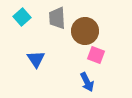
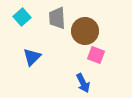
blue triangle: moved 4 px left, 2 px up; rotated 18 degrees clockwise
blue arrow: moved 4 px left, 1 px down
